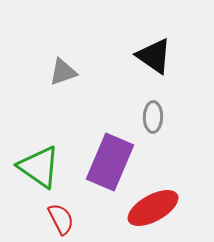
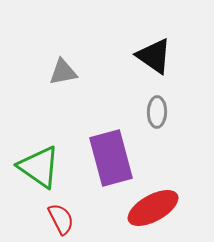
gray triangle: rotated 8 degrees clockwise
gray ellipse: moved 4 px right, 5 px up
purple rectangle: moved 1 px right, 4 px up; rotated 38 degrees counterclockwise
